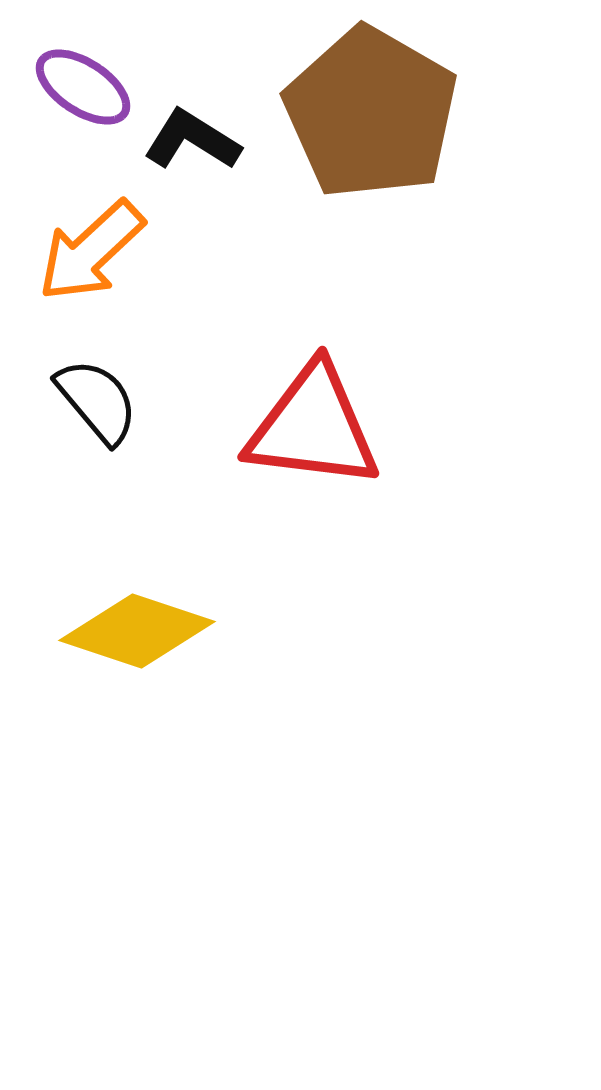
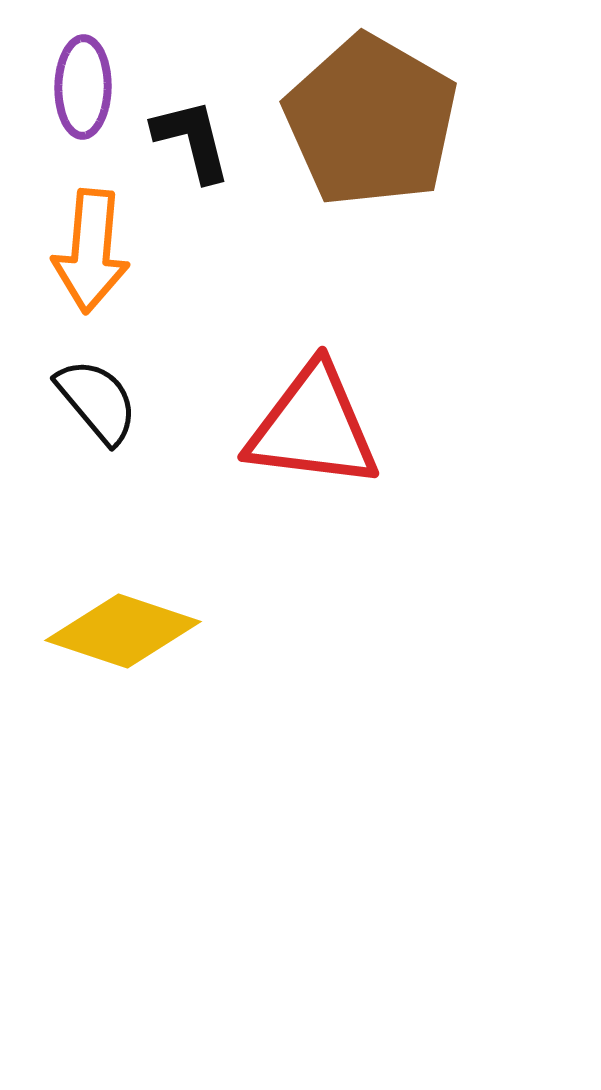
purple ellipse: rotated 58 degrees clockwise
brown pentagon: moved 8 px down
black L-shape: rotated 44 degrees clockwise
orange arrow: rotated 42 degrees counterclockwise
yellow diamond: moved 14 px left
